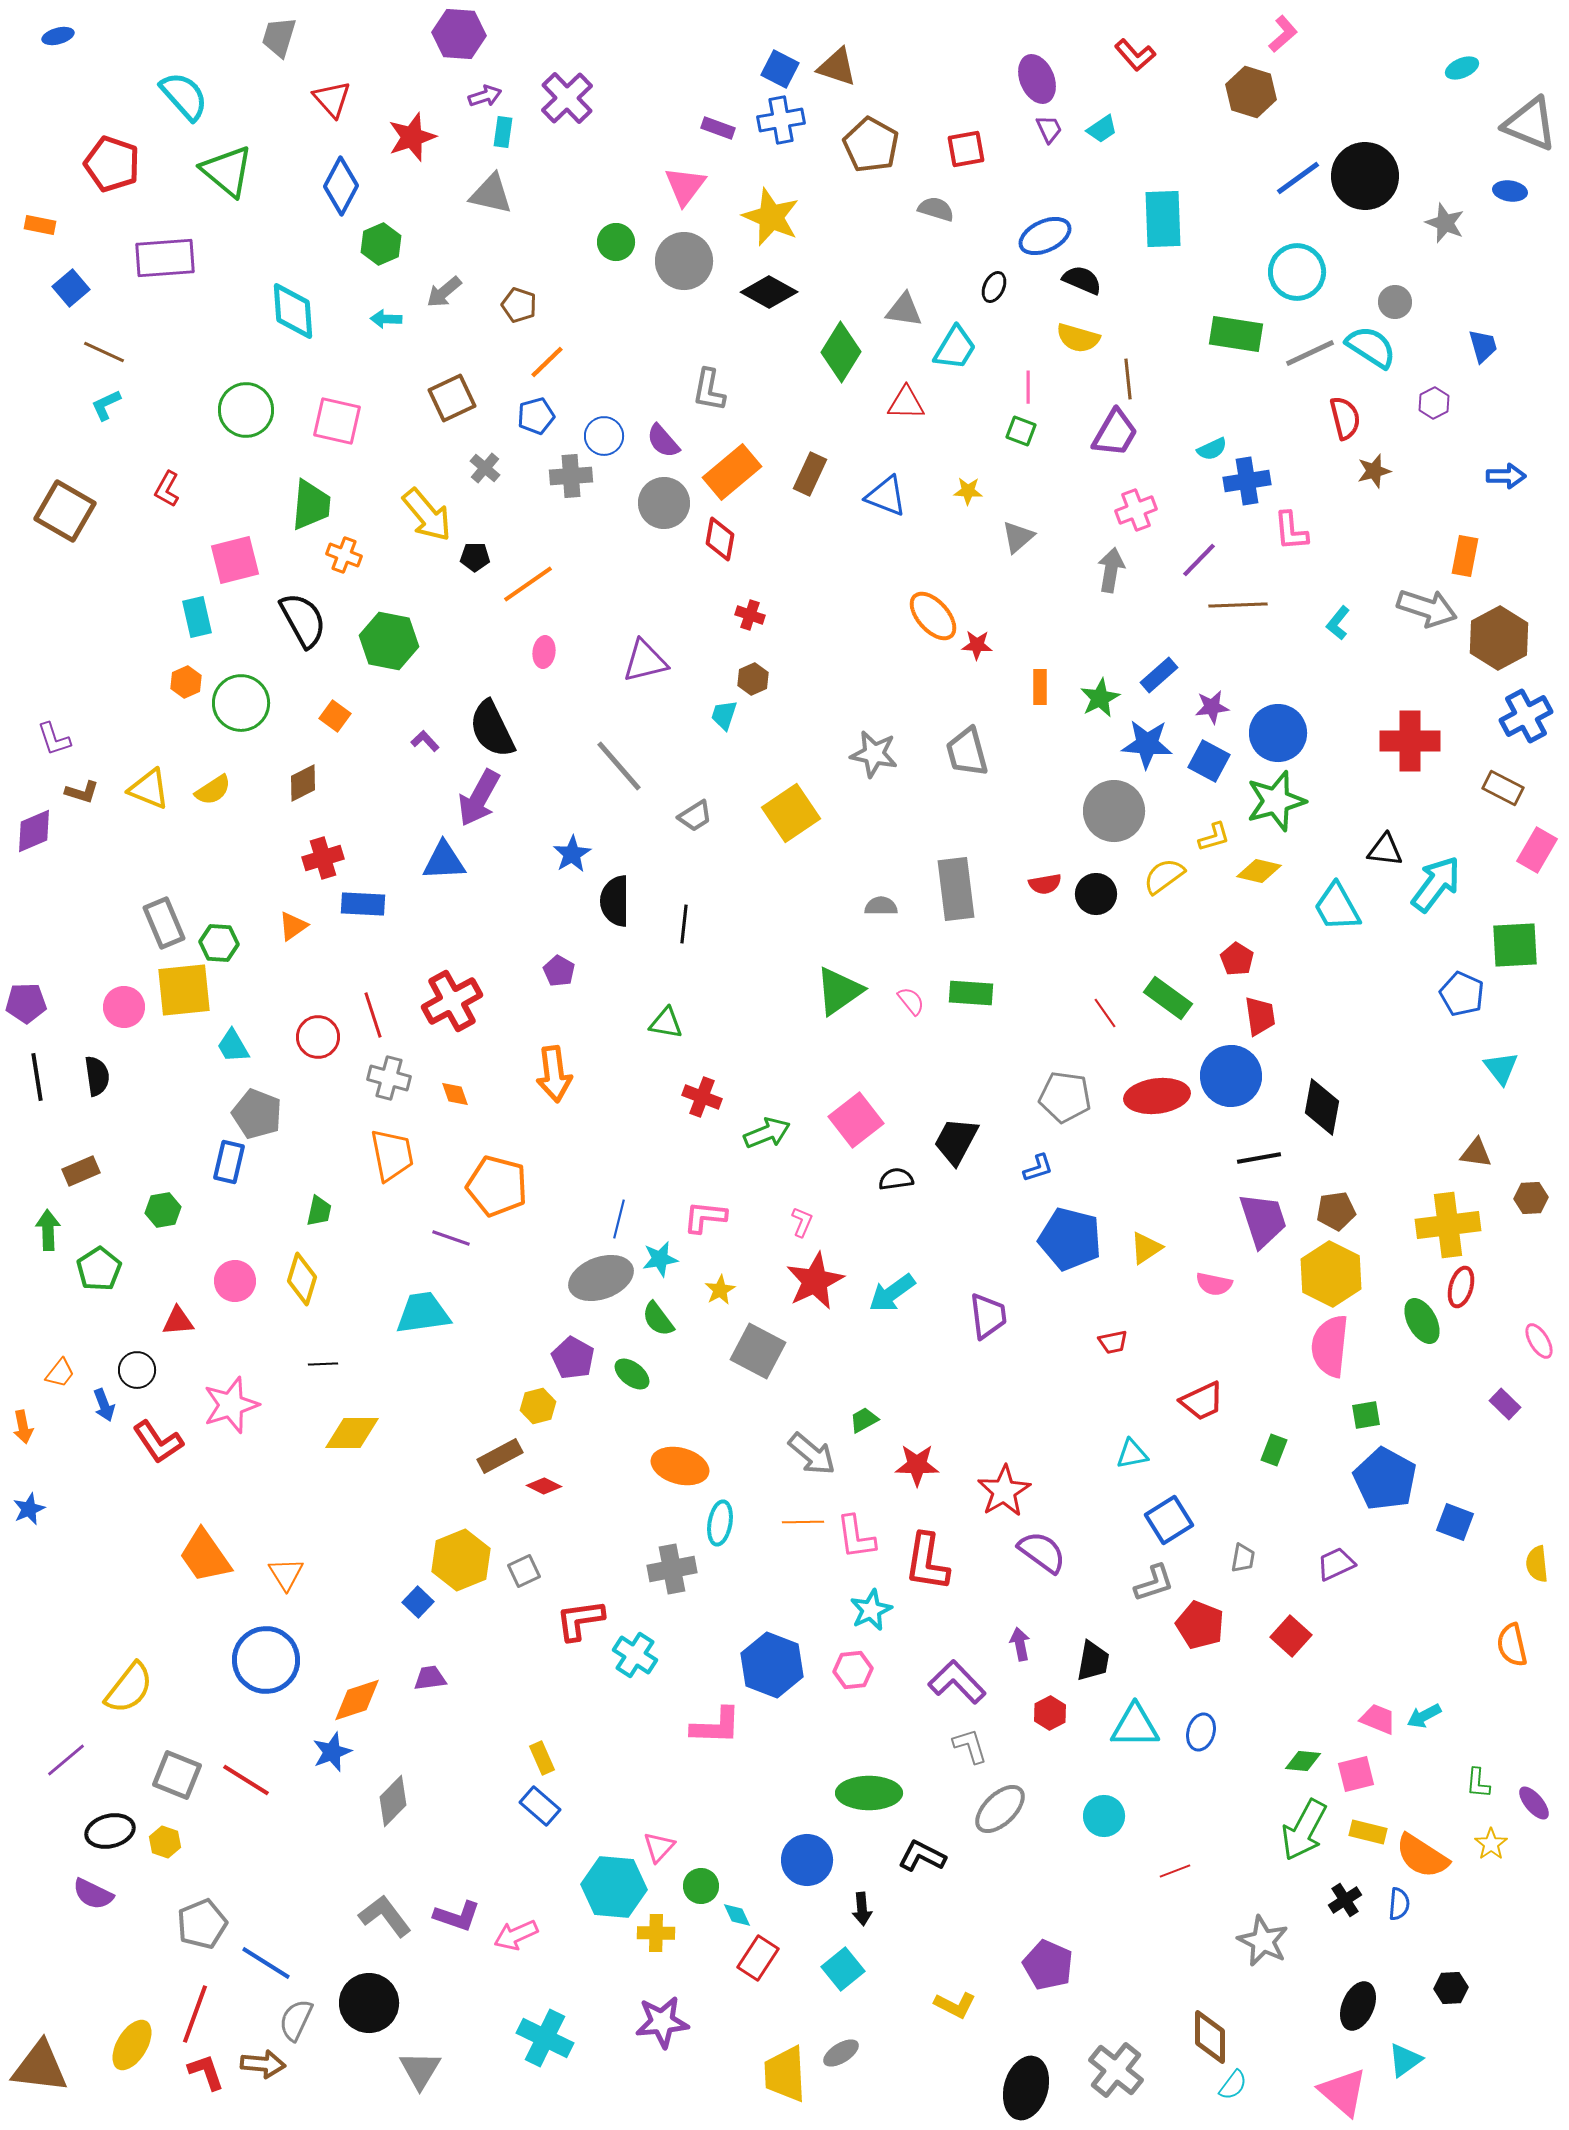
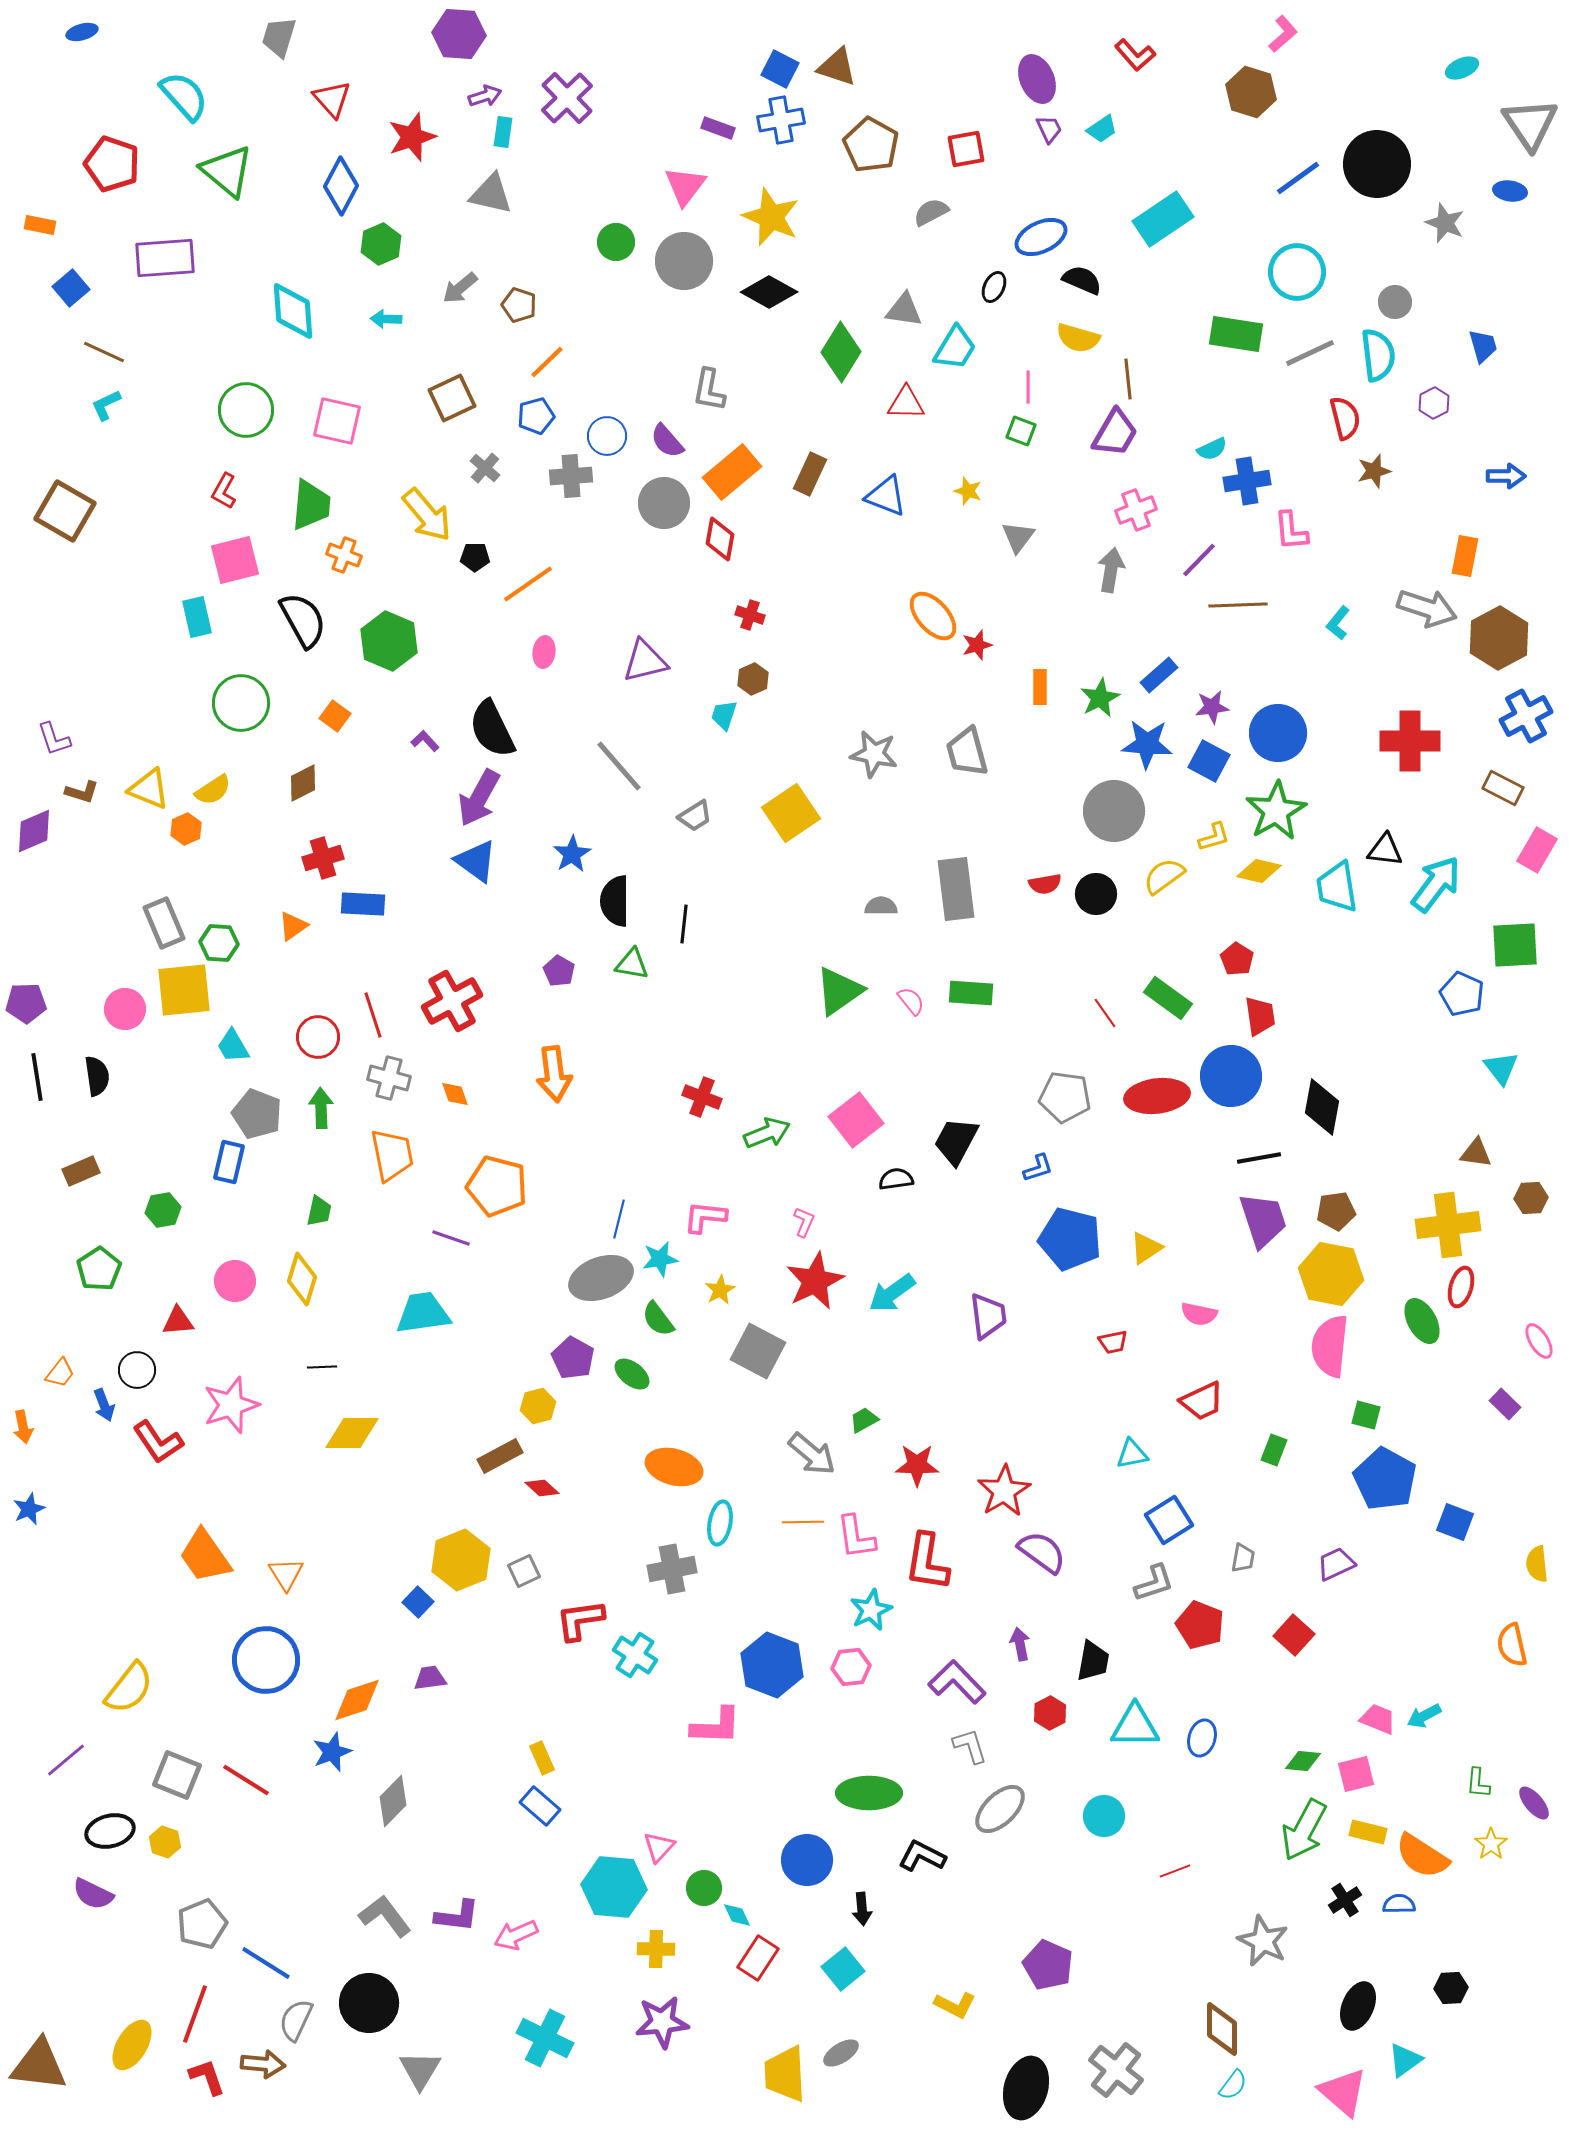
blue ellipse at (58, 36): moved 24 px right, 4 px up
gray triangle at (1530, 124): rotated 34 degrees clockwise
black circle at (1365, 176): moved 12 px right, 12 px up
gray semicircle at (936, 209): moved 5 px left, 3 px down; rotated 45 degrees counterclockwise
cyan rectangle at (1163, 219): rotated 58 degrees clockwise
blue ellipse at (1045, 236): moved 4 px left, 1 px down
gray arrow at (444, 292): moved 16 px right, 4 px up
cyan semicircle at (1371, 347): moved 7 px right, 8 px down; rotated 50 degrees clockwise
blue circle at (604, 436): moved 3 px right
purple semicircle at (663, 441): moved 4 px right
red L-shape at (167, 489): moved 57 px right, 2 px down
yellow star at (968, 491): rotated 16 degrees clockwise
gray triangle at (1018, 537): rotated 12 degrees counterclockwise
green hexagon at (389, 641): rotated 12 degrees clockwise
red star at (977, 645): rotated 20 degrees counterclockwise
orange hexagon at (186, 682): moved 147 px down
green star at (1276, 801): moved 10 px down; rotated 14 degrees counterclockwise
blue triangle at (444, 861): moved 32 px right; rotated 39 degrees clockwise
cyan trapezoid at (1337, 907): moved 20 px up; rotated 20 degrees clockwise
pink circle at (124, 1007): moved 1 px right, 2 px down
green triangle at (666, 1023): moved 34 px left, 59 px up
pink L-shape at (802, 1222): moved 2 px right
green arrow at (48, 1230): moved 273 px right, 122 px up
yellow hexagon at (1331, 1274): rotated 16 degrees counterclockwise
pink semicircle at (1214, 1284): moved 15 px left, 30 px down
black line at (323, 1364): moved 1 px left, 3 px down
green square at (1366, 1415): rotated 24 degrees clockwise
orange ellipse at (680, 1466): moved 6 px left, 1 px down
red diamond at (544, 1486): moved 2 px left, 2 px down; rotated 16 degrees clockwise
red square at (1291, 1636): moved 3 px right, 1 px up
pink hexagon at (853, 1670): moved 2 px left, 3 px up
blue ellipse at (1201, 1732): moved 1 px right, 6 px down
green circle at (701, 1886): moved 3 px right, 2 px down
blue semicircle at (1399, 1904): rotated 96 degrees counterclockwise
purple L-shape at (457, 1916): rotated 12 degrees counterclockwise
yellow cross at (656, 1933): moved 16 px down
brown diamond at (1210, 2037): moved 12 px right, 8 px up
brown triangle at (40, 2067): moved 1 px left, 2 px up
red L-shape at (206, 2072): moved 1 px right, 5 px down
